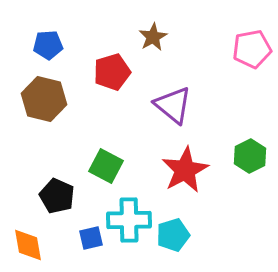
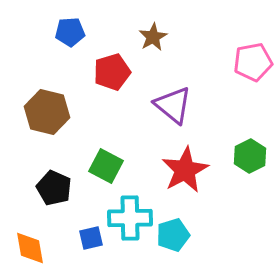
blue pentagon: moved 22 px right, 13 px up
pink pentagon: moved 1 px right, 13 px down
brown hexagon: moved 3 px right, 13 px down
black pentagon: moved 3 px left, 8 px up
cyan cross: moved 1 px right, 2 px up
orange diamond: moved 2 px right, 3 px down
